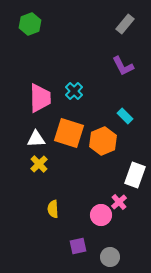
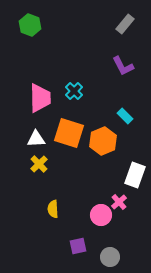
green hexagon: moved 1 px down; rotated 20 degrees counterclockwise
